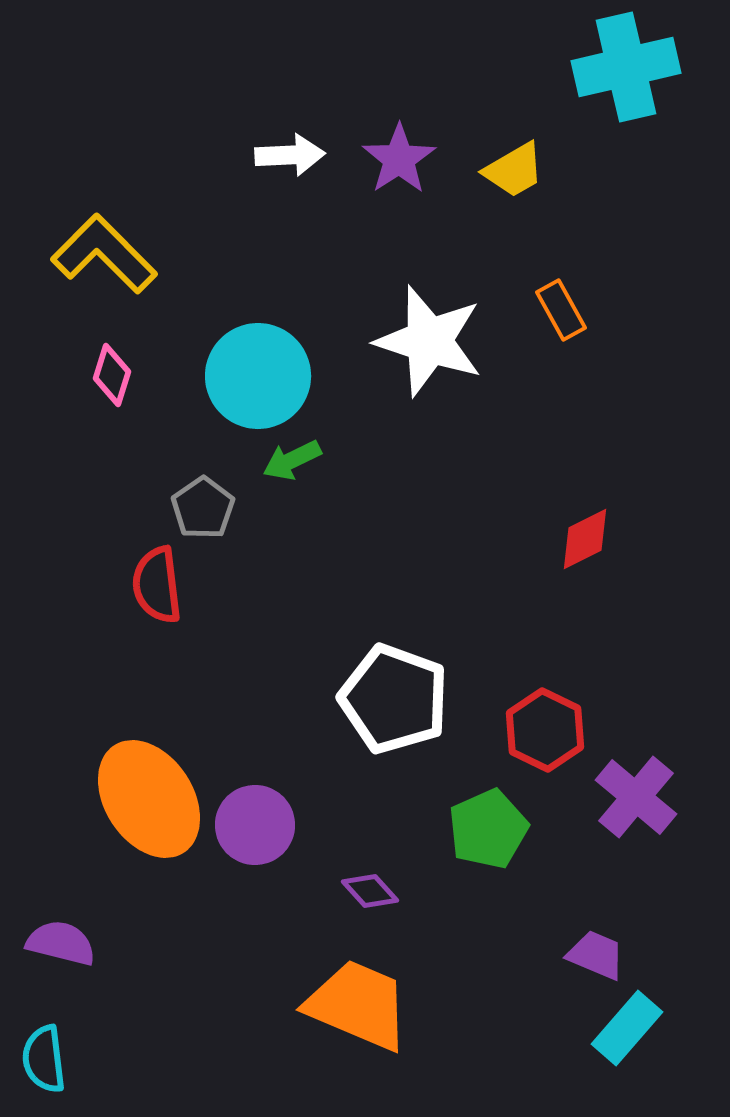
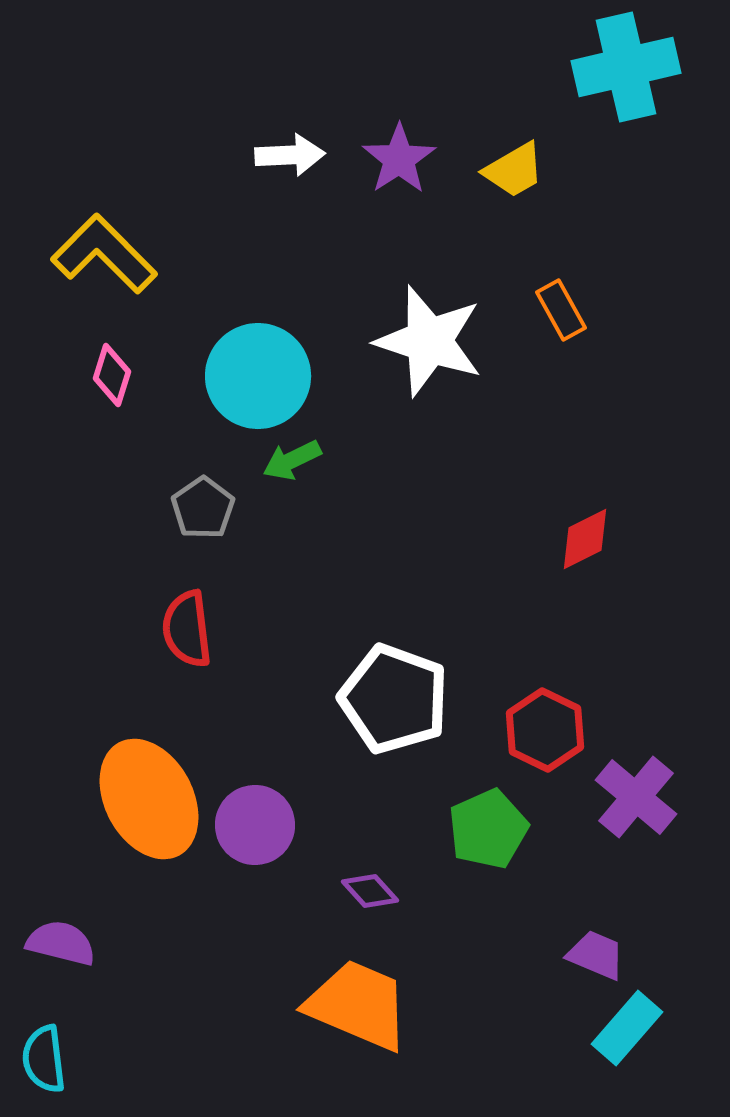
red semicircle: moved 30 px right, 44 px down
orange ellipse: rotated 5 degrees clockwise
